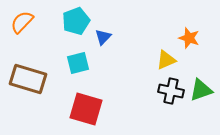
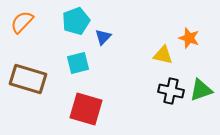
yellow triangle: moved 3 px left, 5 px up; rotated 35 degrees clockwise
